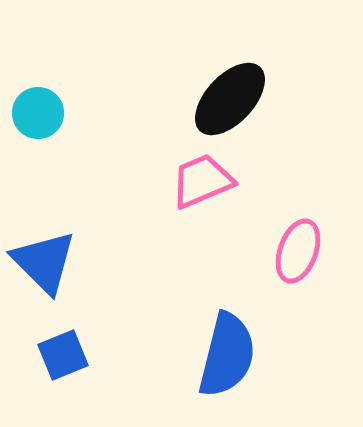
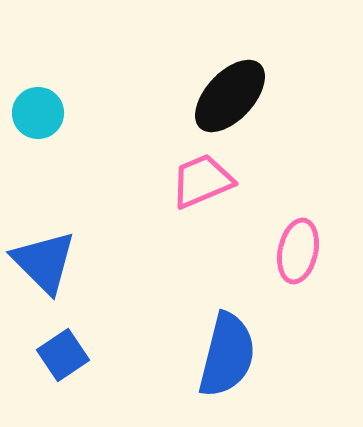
black ellipse: moved 3 px up
pink ellipse: rotated 8 degrees counterclockwise
blue square: rotated 12 degrees counterclockwise
